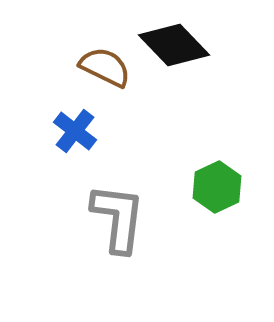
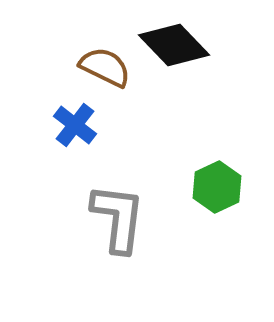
blue cross: moved 6 px up
